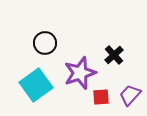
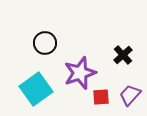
black cross: moved 9 px right
cyan square: moved 4 px down
